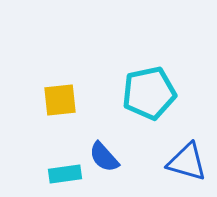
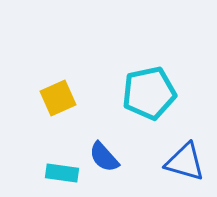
yellow square: moved 2 px left, 2 px up; rotated 18 degrees counterclockwise
blue triangle: moved 2 px left
cyan rectangle: moved 3 px left, 1 px up; rotated 16 degrees clockwise
